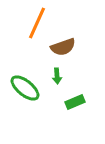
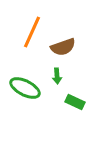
orange line: moved 5 px left, 9 px down
green ellipse: rotated 12 degrees counterclockwise
green rectangle: rotated 48 degrees clockwise
